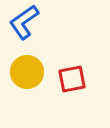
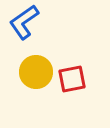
yellow circle: moved 9 px right
